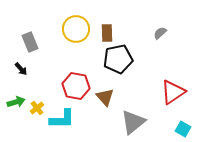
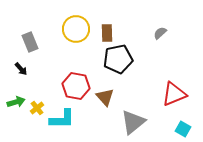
red triangle: moved 1 px right, 2 px down; rotated 12 degrees clockwise
